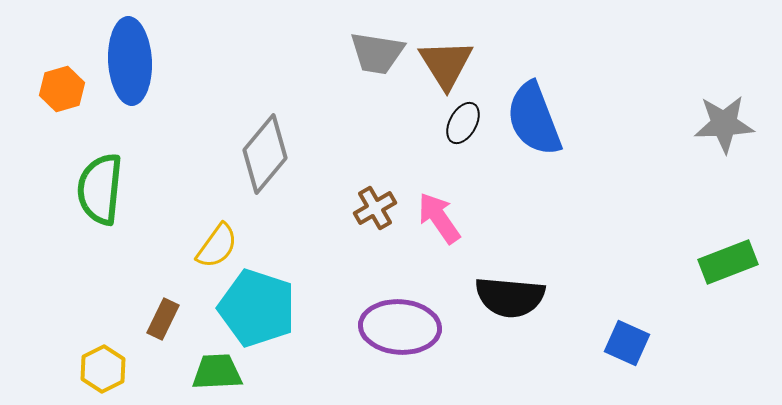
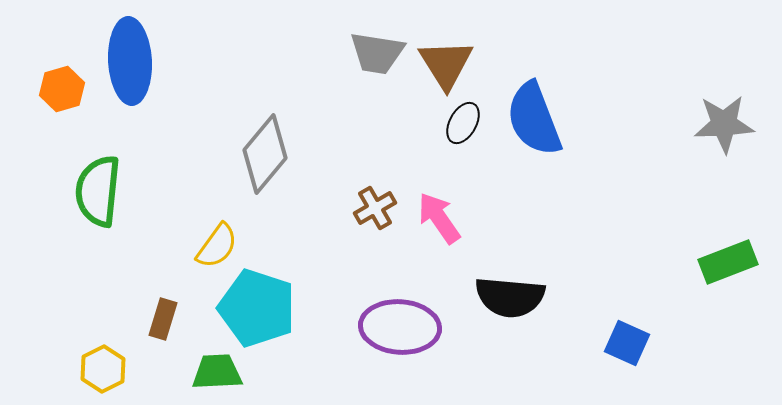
green semicircle: moved 2 px left, 2 px down
brown rectangle: rotated 9 degrees counterclockwise
